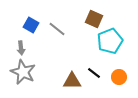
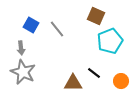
brown square: moved 2 px right, 3 px up
gray line: rotated 12 degrees clockwise
orange circle: moved 2 px right, 4 px down
brown triangle: moved 1 px right, 2 px down
